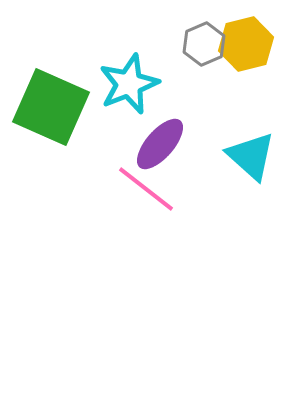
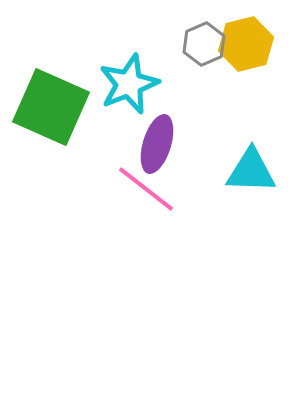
purple ellipse: moved 3 px left; rotated 24 degrees counterclockwise
cyan triangle: moved 15 px down; rotated 40 degrees counterclockwise
